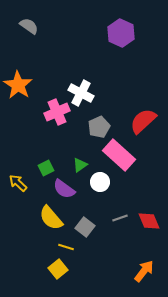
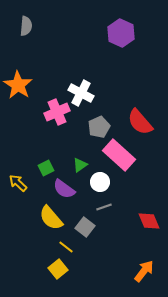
gray semicircle: moved 3 px left; rotated 60 degrees clockwise
red semicircle: moved 3 px left, 1 px down; rotated 88 degrees counterclockwise
gray line: moved 16 px left, 11 px up
yellow line: rotated 21 degrees clockwise
